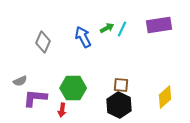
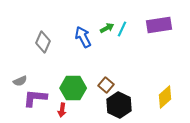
brown square: moved 15 px left; rotated 35 degrees clockwise
